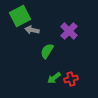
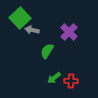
green square: moved 2 px down; rotated 15 degrees counterclockwise
purple cross: moved 1 px down
red cross: moved 2 px down; rotated 16 degrees clockwise
